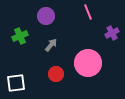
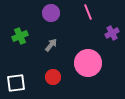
purple circle: moved 5 px right, 3 px up
red circle: moved 3 px left, 3 px down
